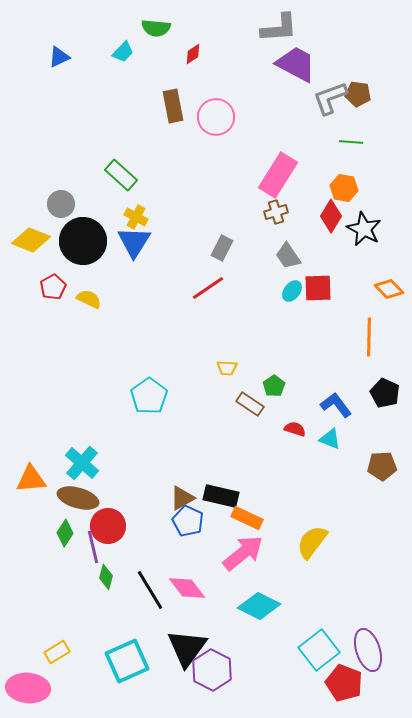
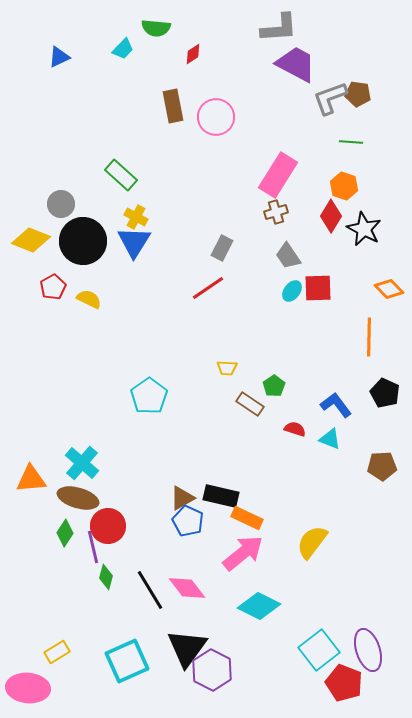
cyan trapezoid at (123, 52): moved 3 px up
orange hexagon at (344, 188): moved 2 px up; rotated 8 degrees clockwise
